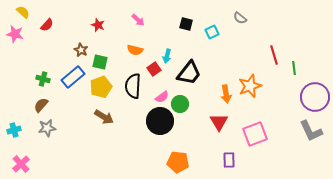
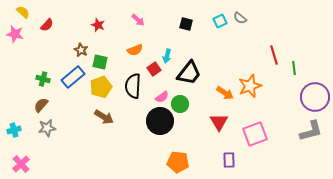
cyan square: moved 8 px right, 11 px up
orange semicircle: rotated 35 degrees counterclockwise
orange arrow: moved 1 px left, 1 px up; rotated 48 degrees counterclockwise
gray L-shape: rotated 80 degrees counterclockwise
